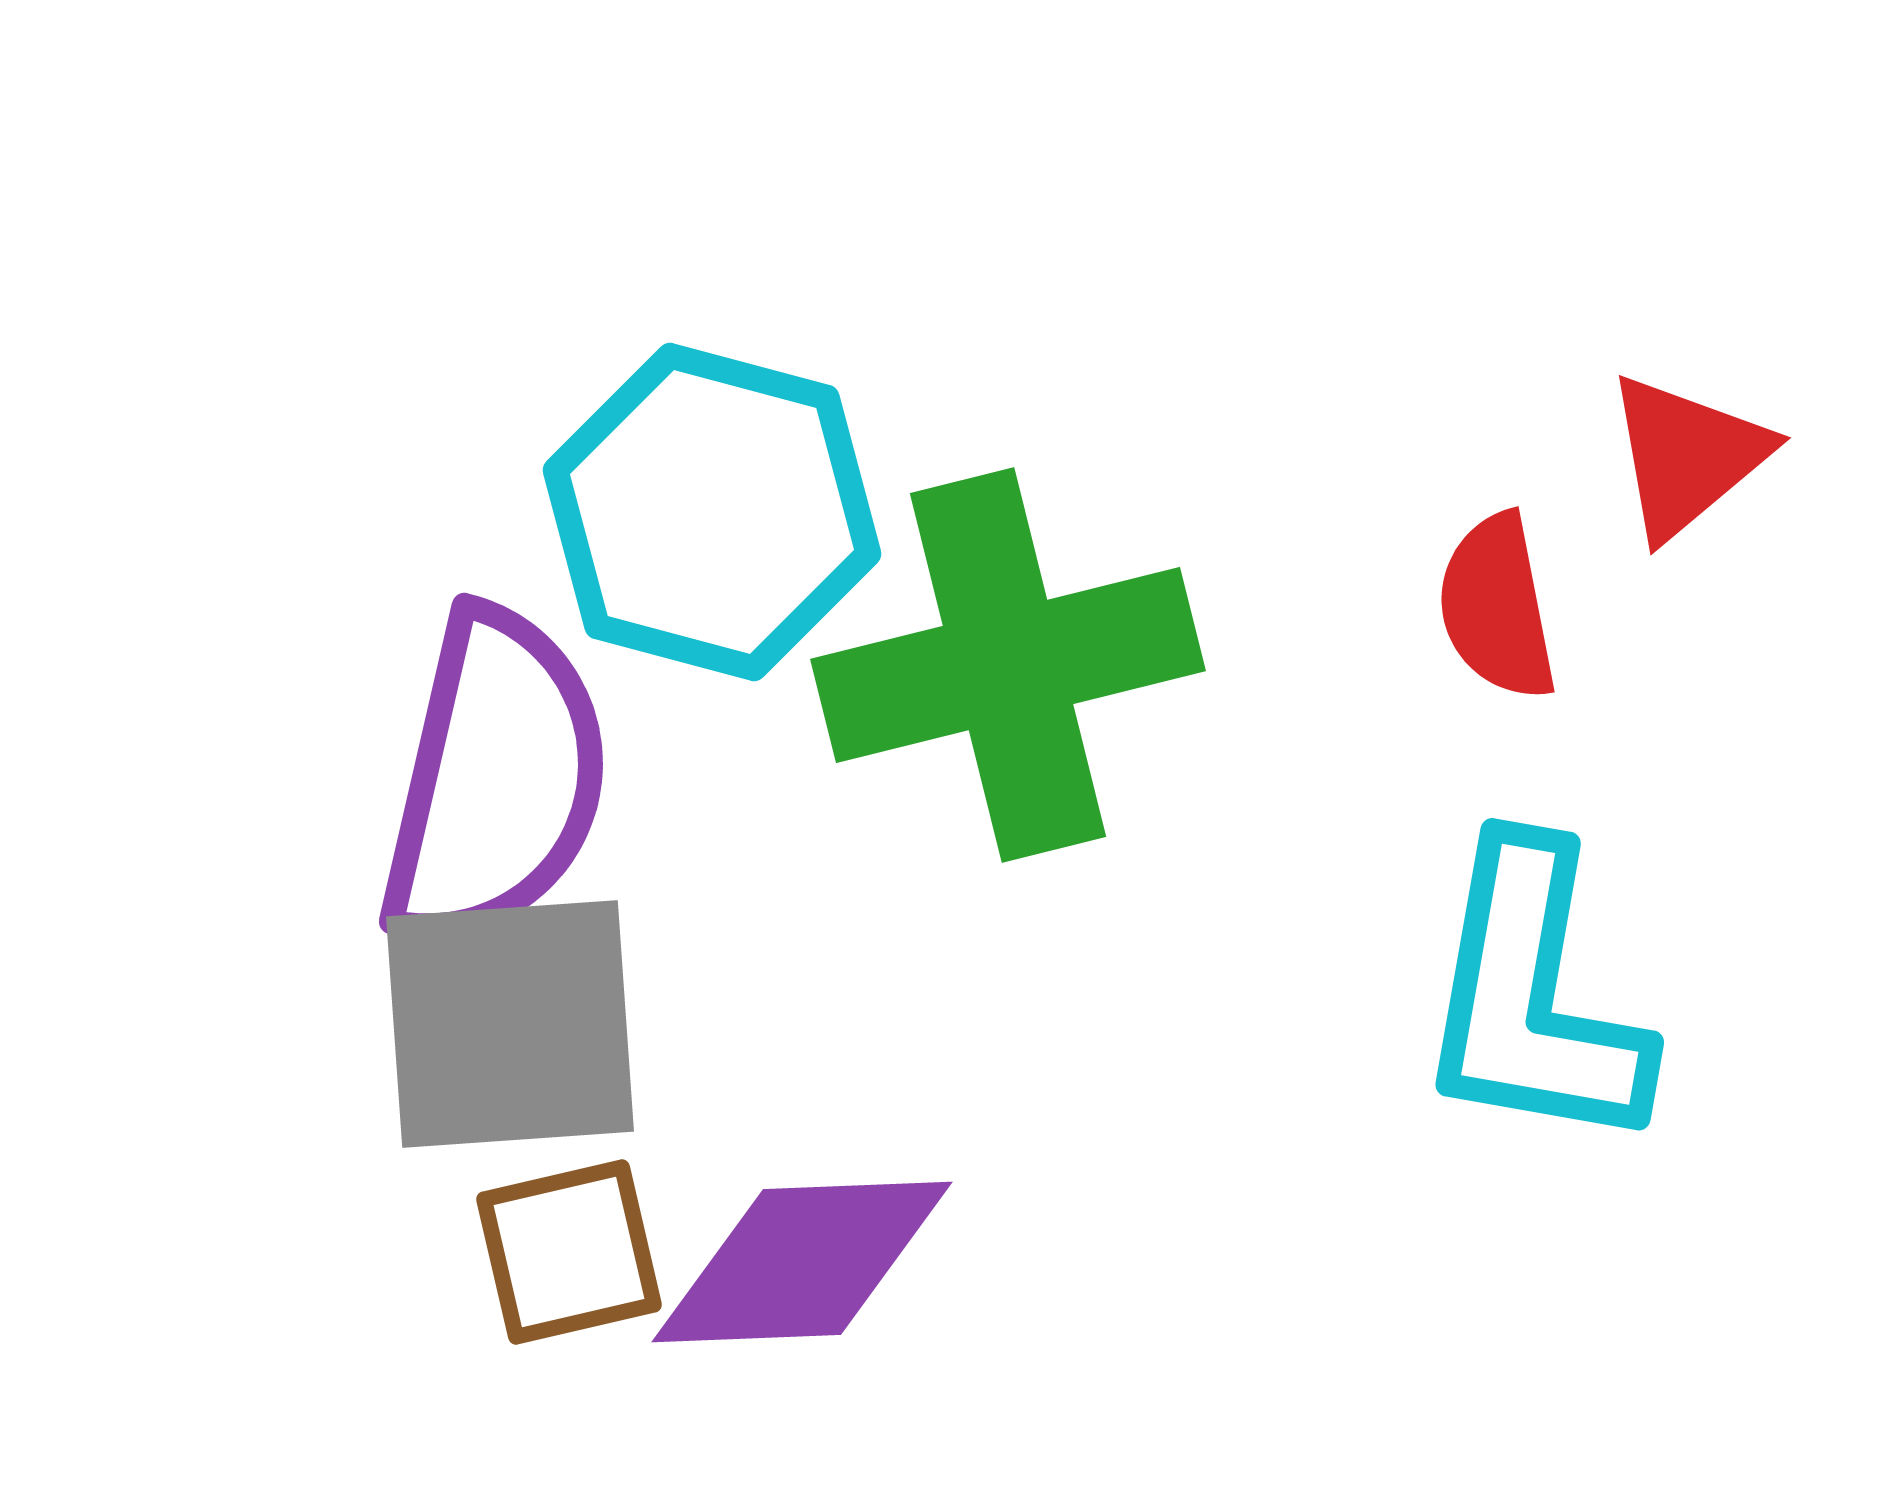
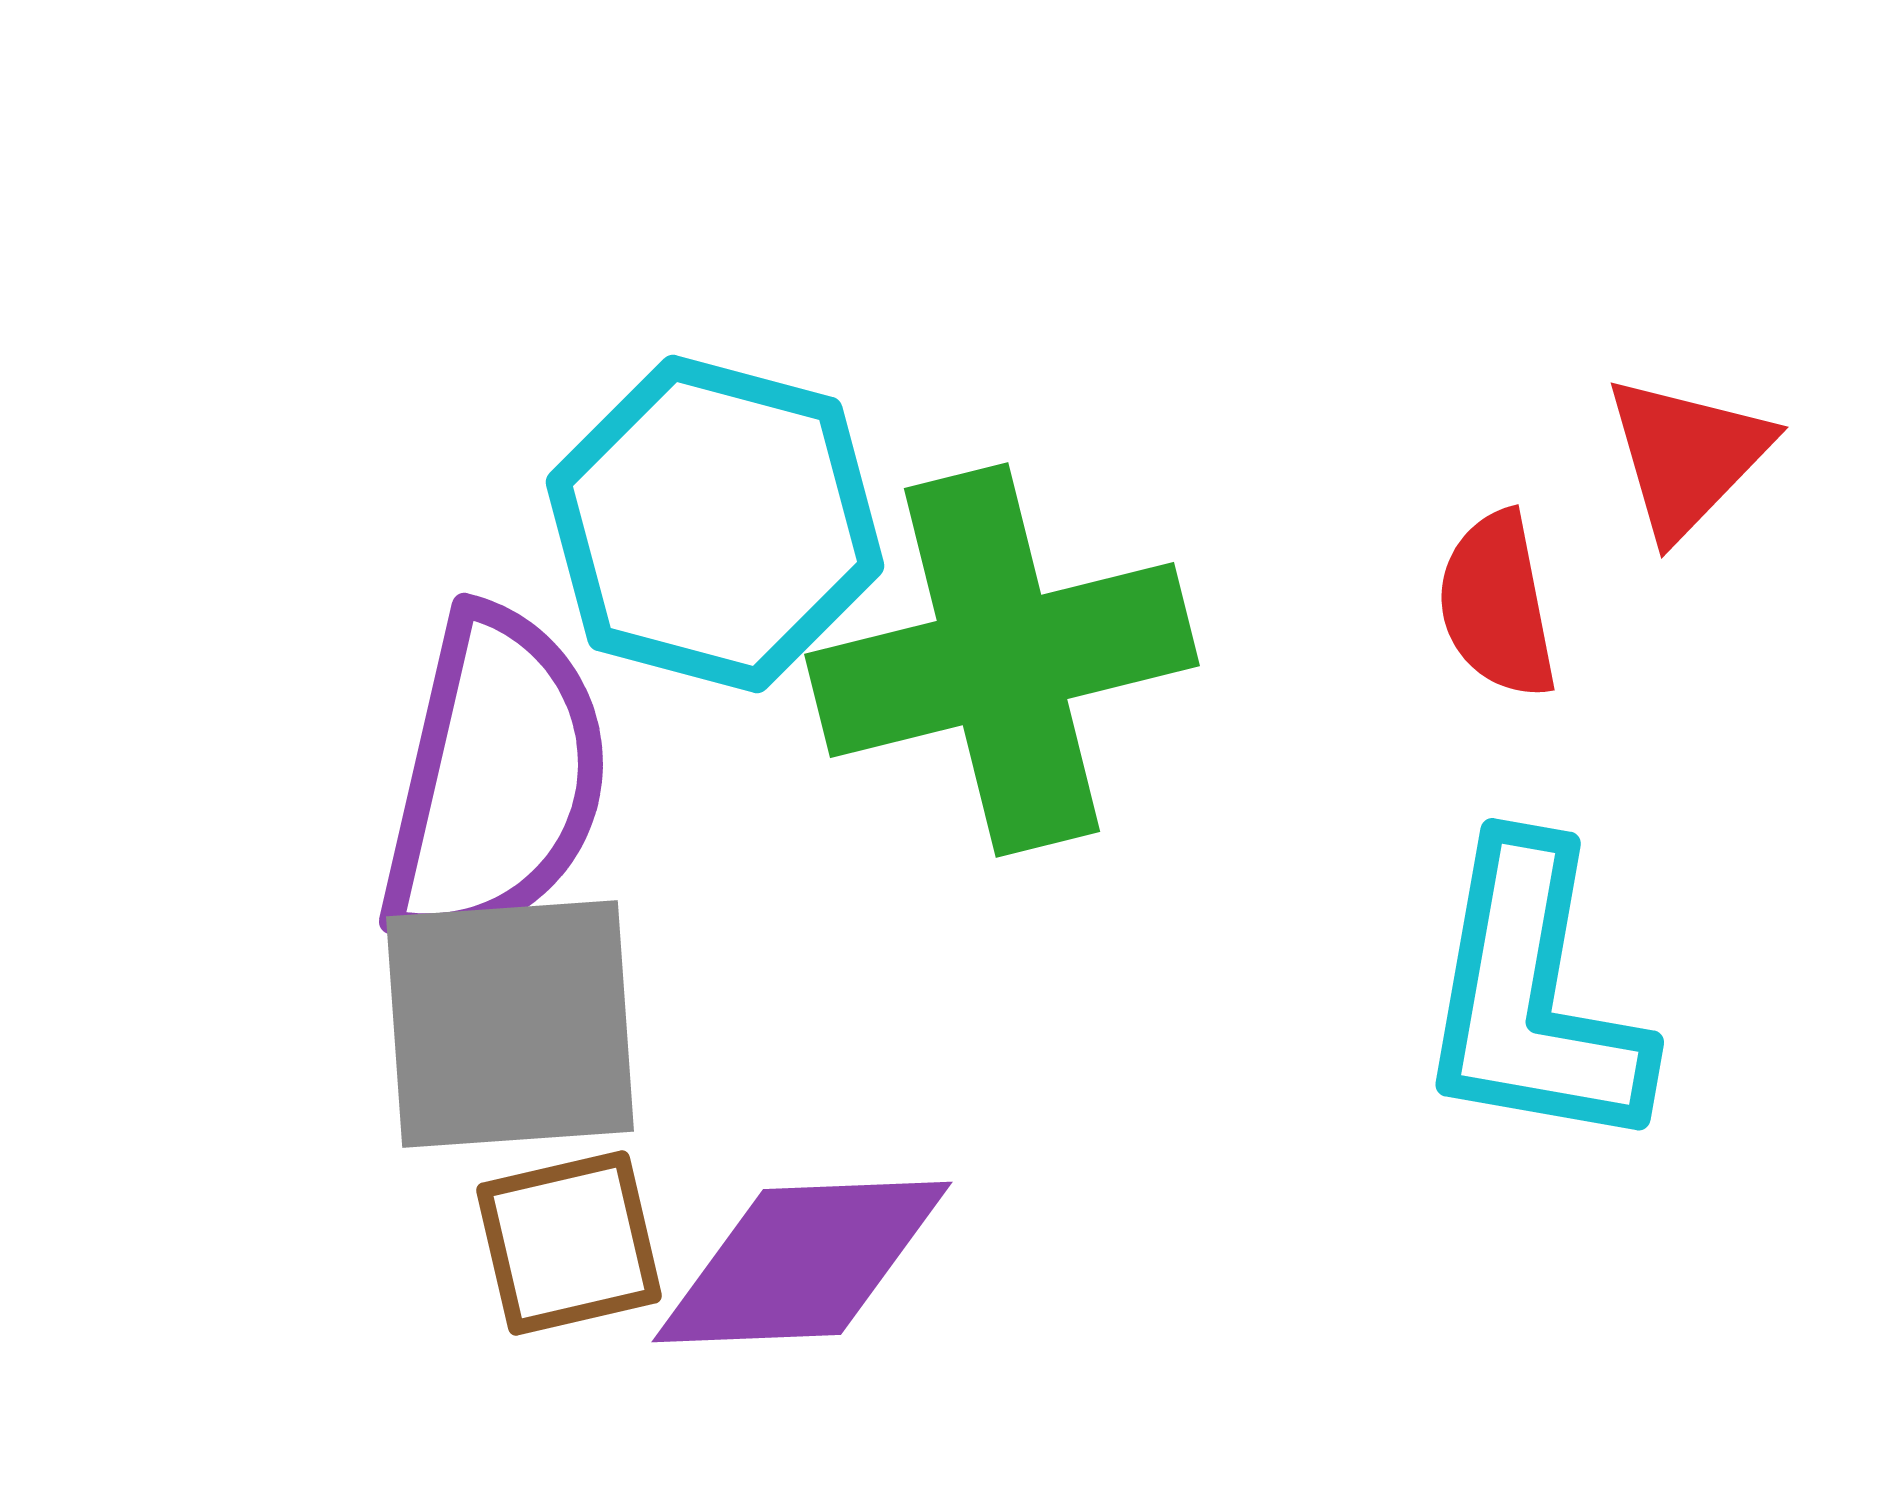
red triangle: rotated 6 degrees counterclockwise
cyan hexagon: moved 3 px right, 12 px down
red semicircle: moved 2 px up
green cross: moved 6 px left, 5 px up
brown square: moved 9 px up
